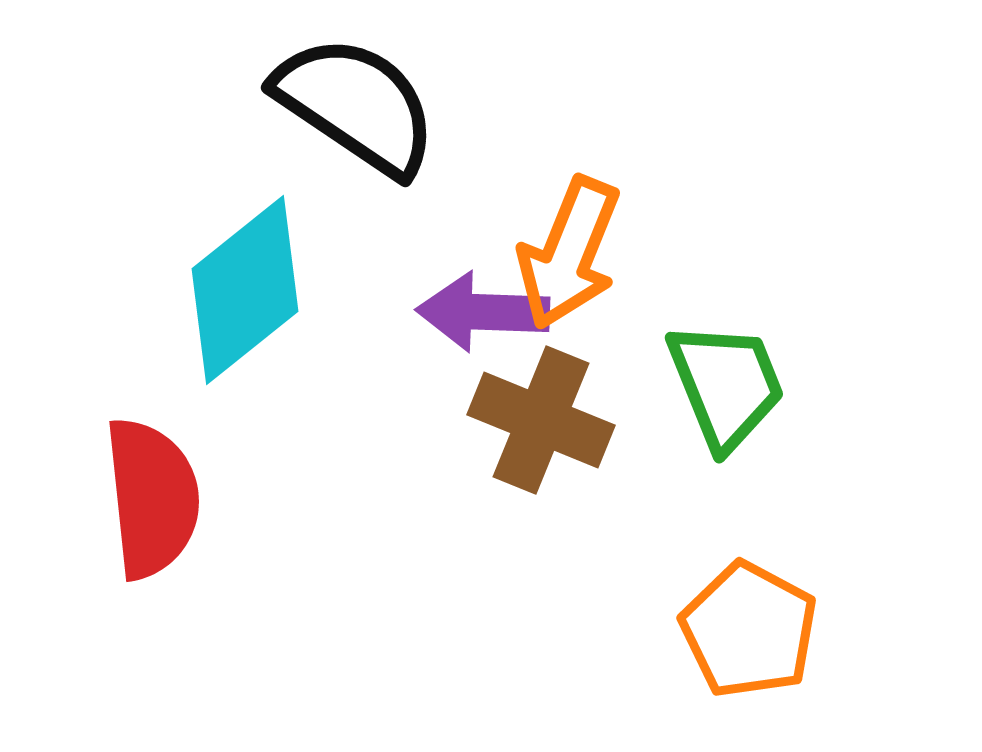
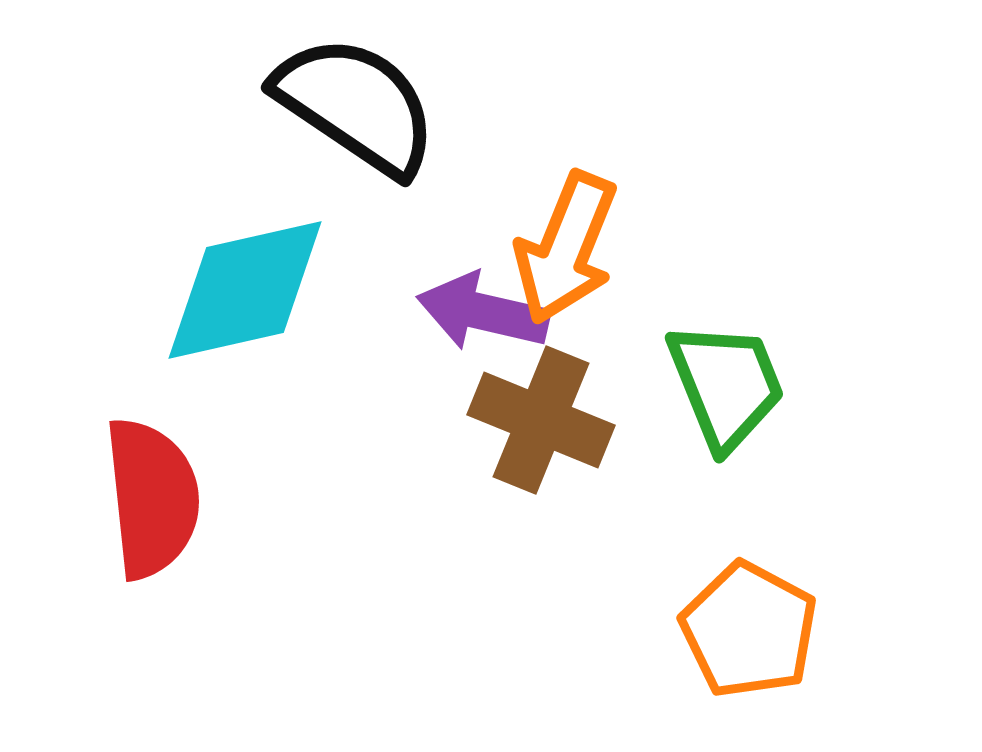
orange arrow: moved 3 px left, 5 px up
cyan diamond: rotated 26 degrees clockwise
purple arrow: rotated 11 degrees clockwise
